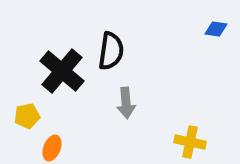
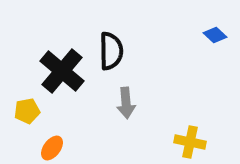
blue diamond: moved 1 px left, 6 px down; rotated 35 degrees clockwise
black semicircle: rotated 9 degrees counterclockwise
yellow pentagon: moved 5 px up
orange ellipse: rotated 15 degrees clockwise
